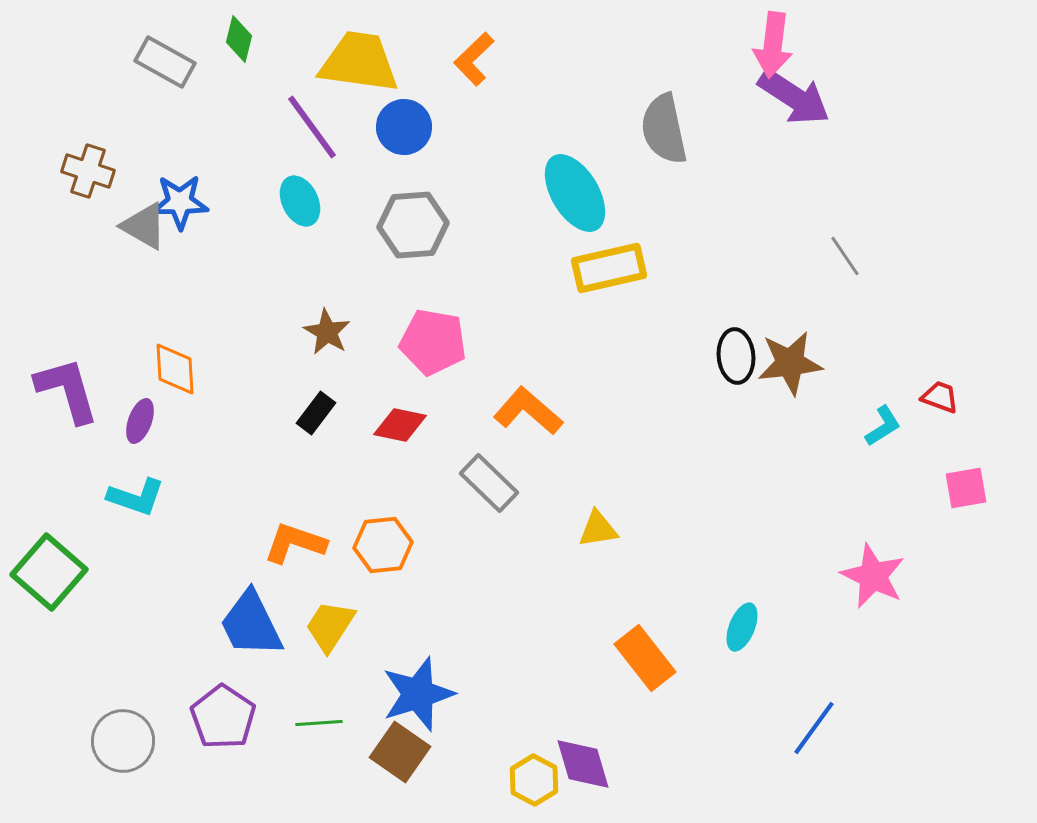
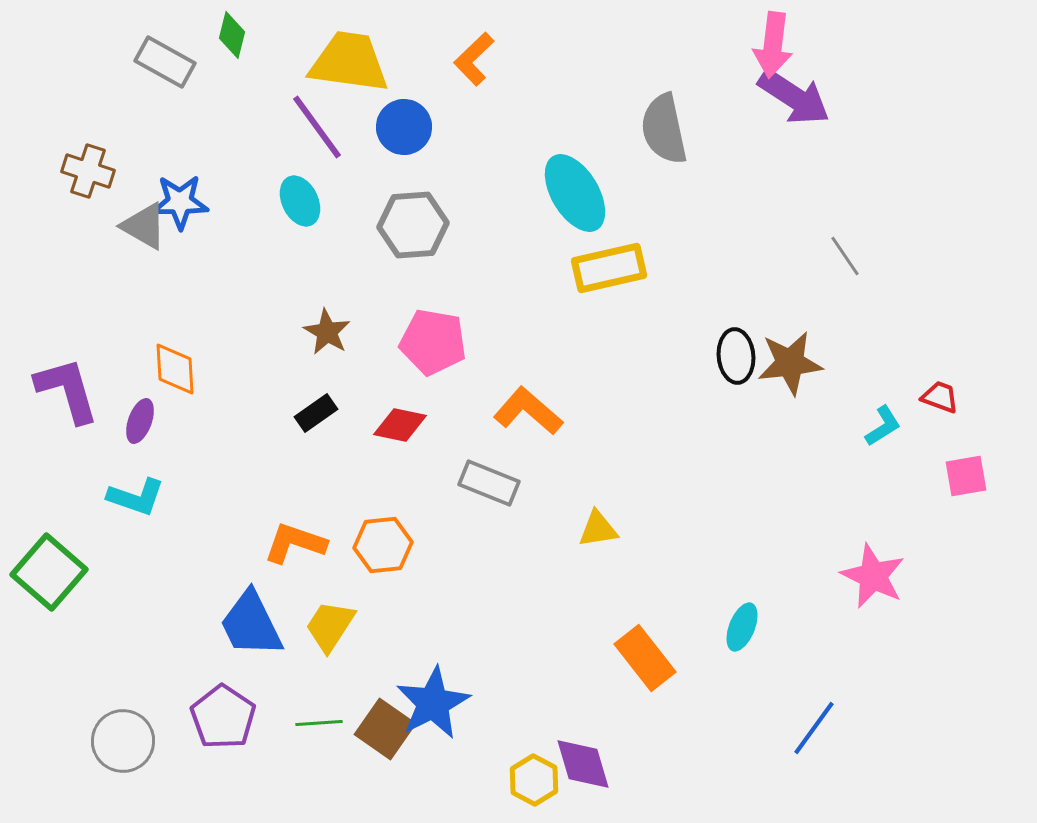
green diamond at (239, 39): moved 7 px left, 4 px up
yellow trapezoid at (359, 62): moved 10 px left
purple line at (312, 127): moved 5 px right
black rectangle at (316, 413): rotated 18 degrees clockwise
gray rectangle at (489, 483): rotated 22 degrees counterclockwise
pink square at (966, 488): moved 12 px up
blue star at (418, 694): moved 15 px right, 9 px down; rotated 10 degrees counterclockwise
brown square at (400, 752): moved 15 px left, 23 px up
